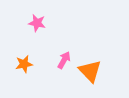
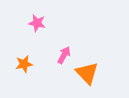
pink arrow: moved 5 px up
orange triangle: moved 3 px left, 2 px down
